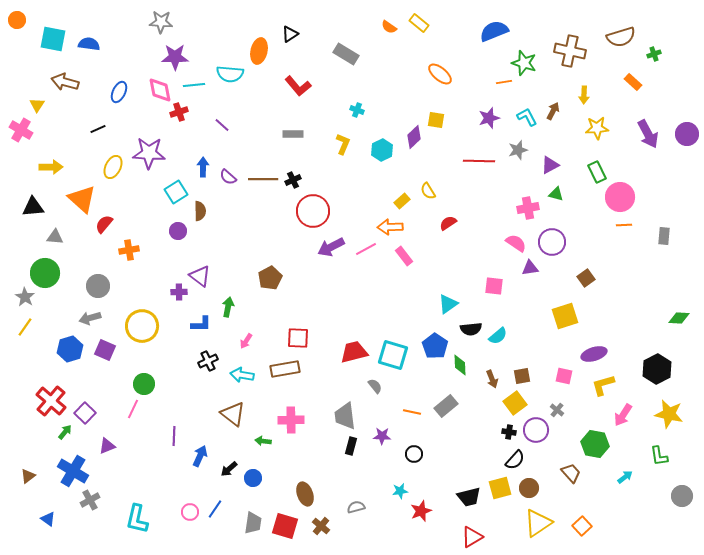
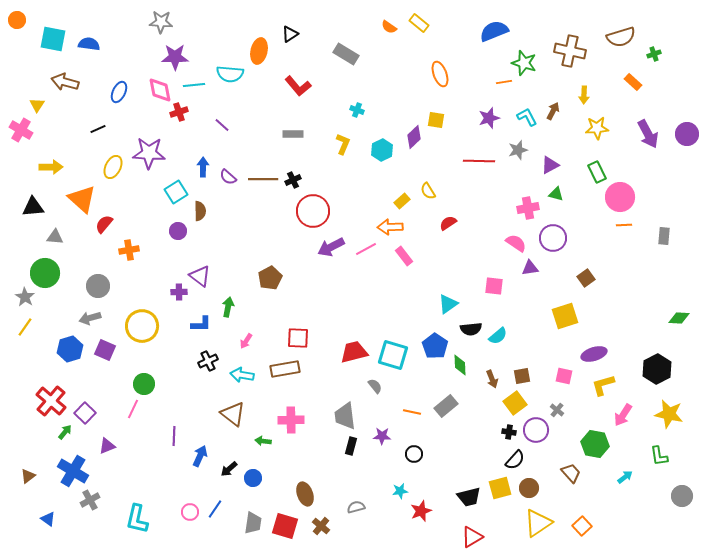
orange ellipse at (440, 74): rotated 30 degrees clockwise
purple circle at (552, 242): moved 1 px right, 4 px up
